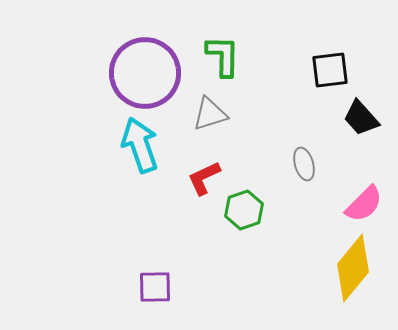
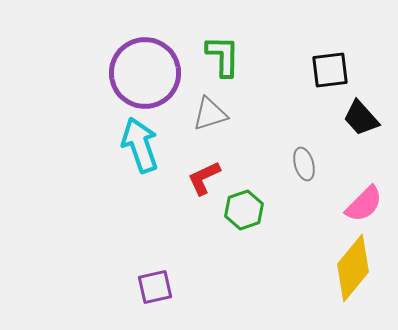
purple square: rotated 12 degrees counterclockwise
